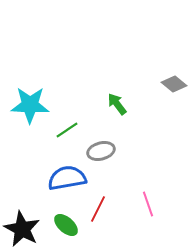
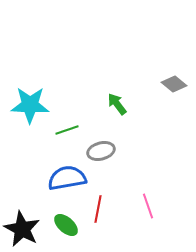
green line: rotated 15 degrees clockwise
pink line: moved 2 px down
red line: rotated 16 degrees counterclockwise
